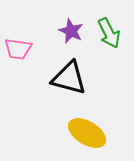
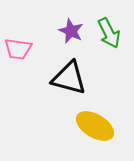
yellow ellipse: moved 8 px right, 7 px up
